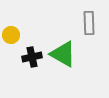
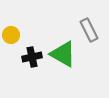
gray rectangle: moved 7 px down; rotated 25 degrees counterclockwise
